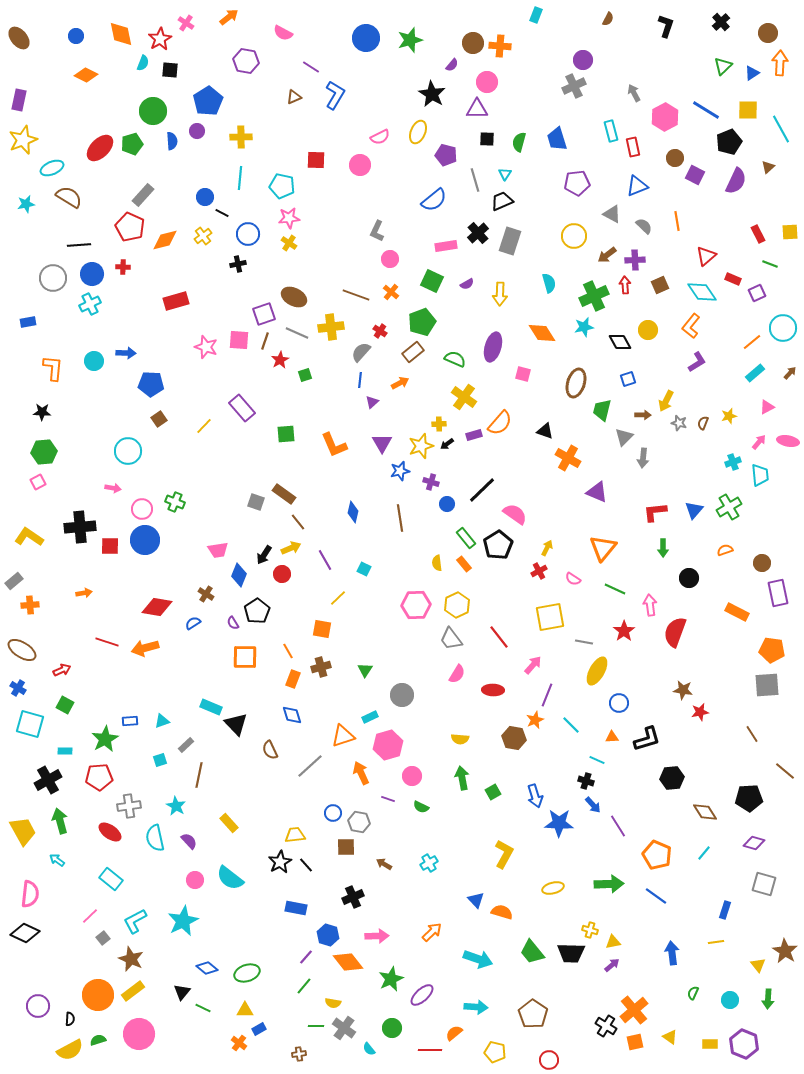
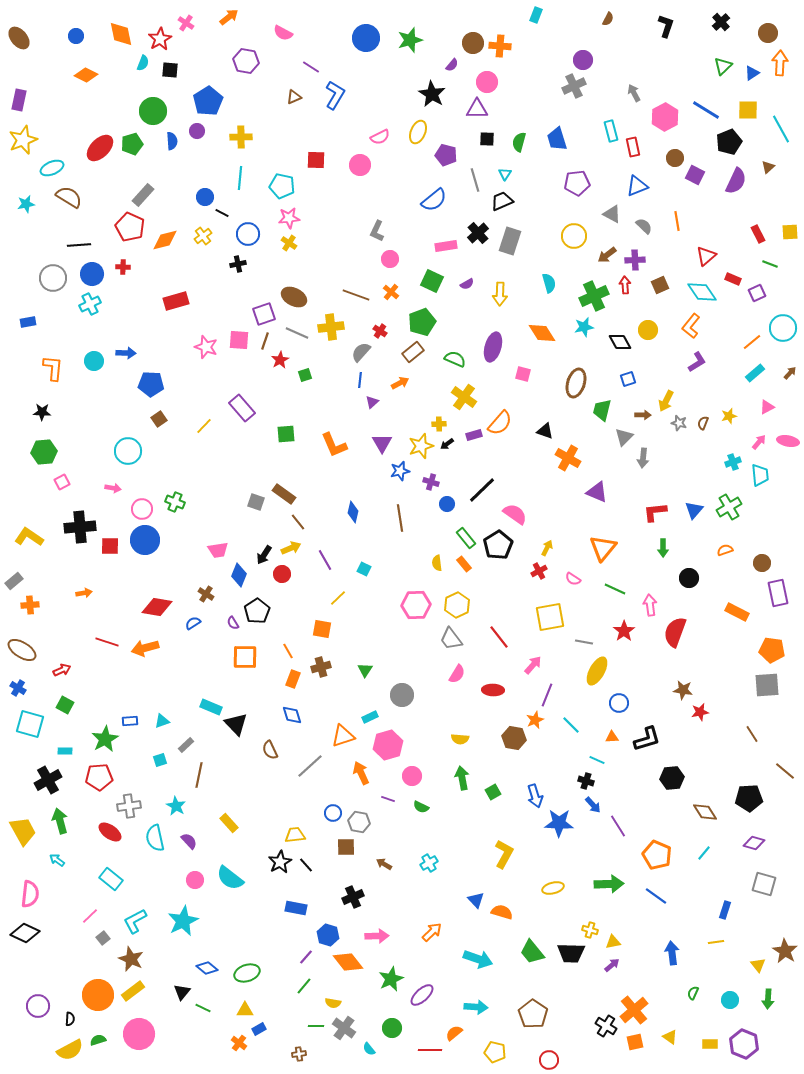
pink square at (38, 482): moved 24 px right
